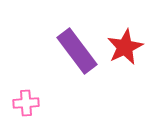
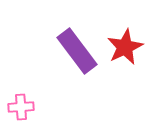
pink cross: moved 5 px left, 4 px down
